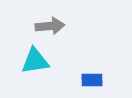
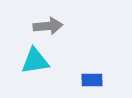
gray arrow: moved 2 px left
